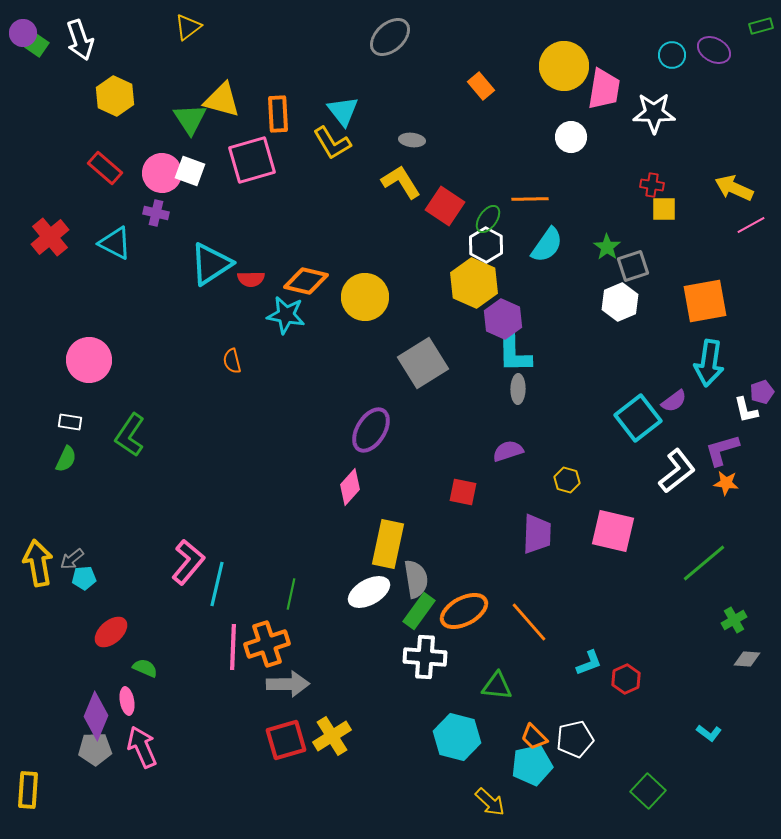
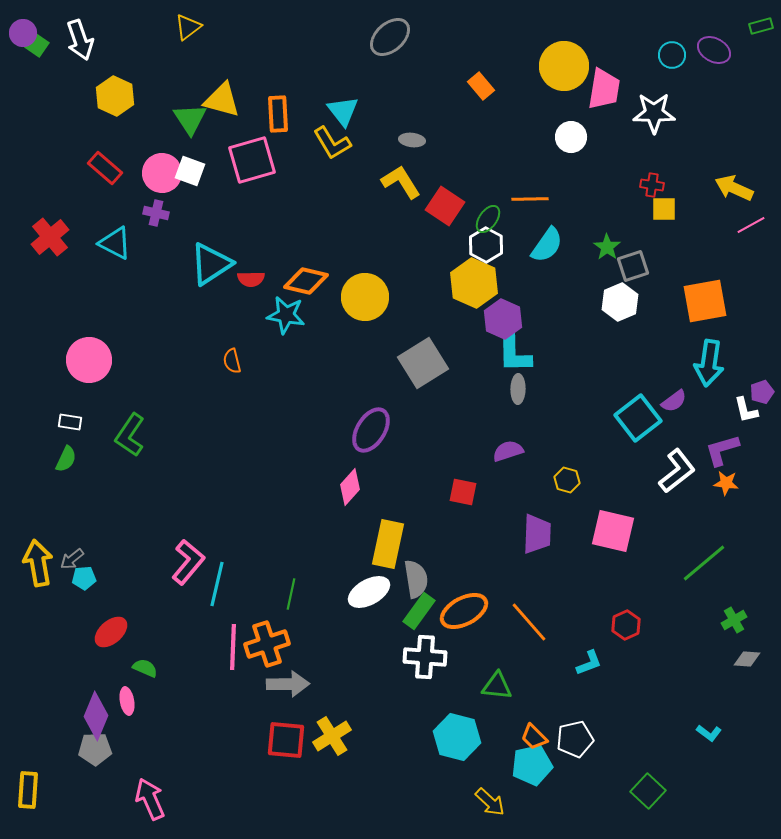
red hexagon at (626, 679): moved 54 px up
red square at (286, 740): rotated 21 degrees clockwise
pink arrow at (142, 747): moved 8 px right, 52 px down
